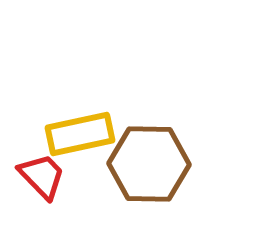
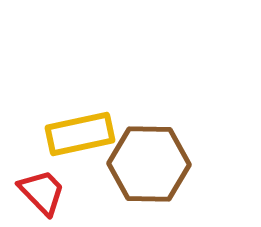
red trapezoid: moved 16 px down
